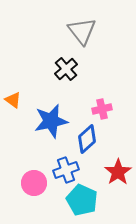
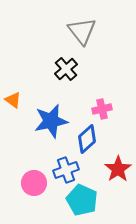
red star: moved 3 px up
